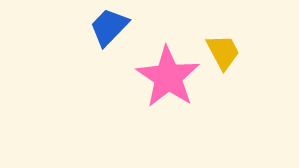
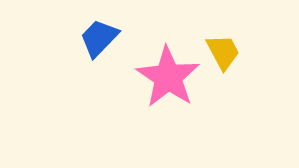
blue trapezoid: moved 10 px left, 11 px down
